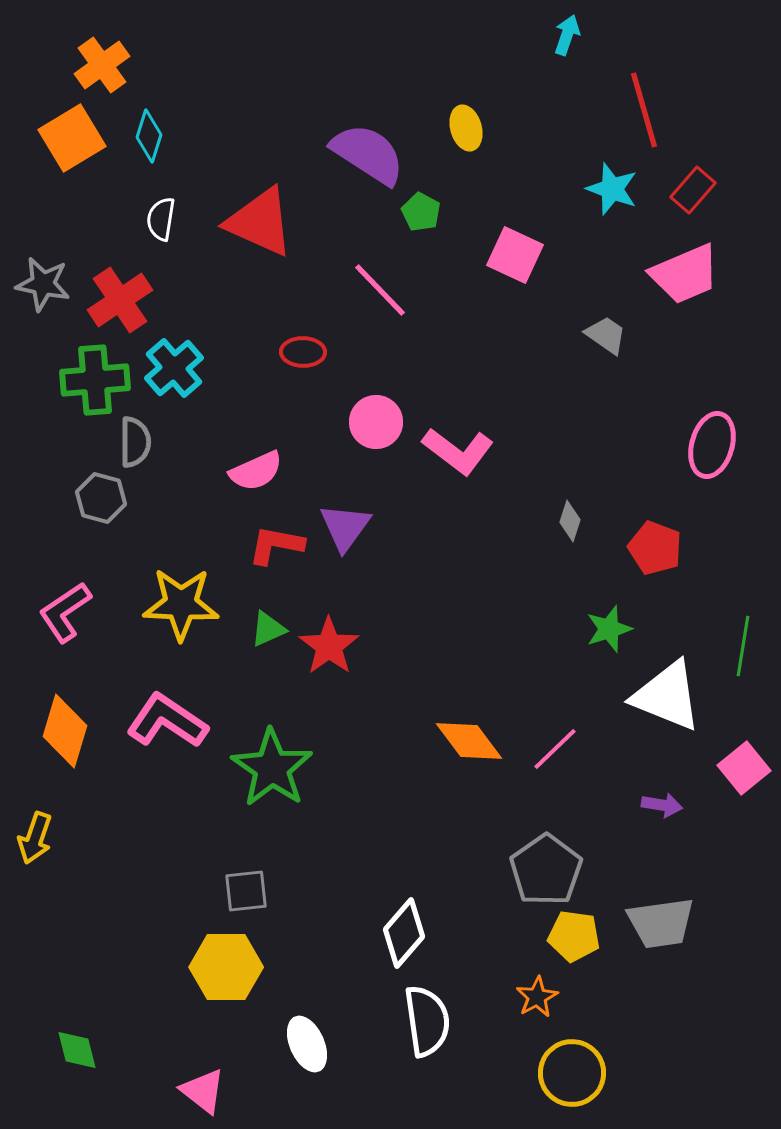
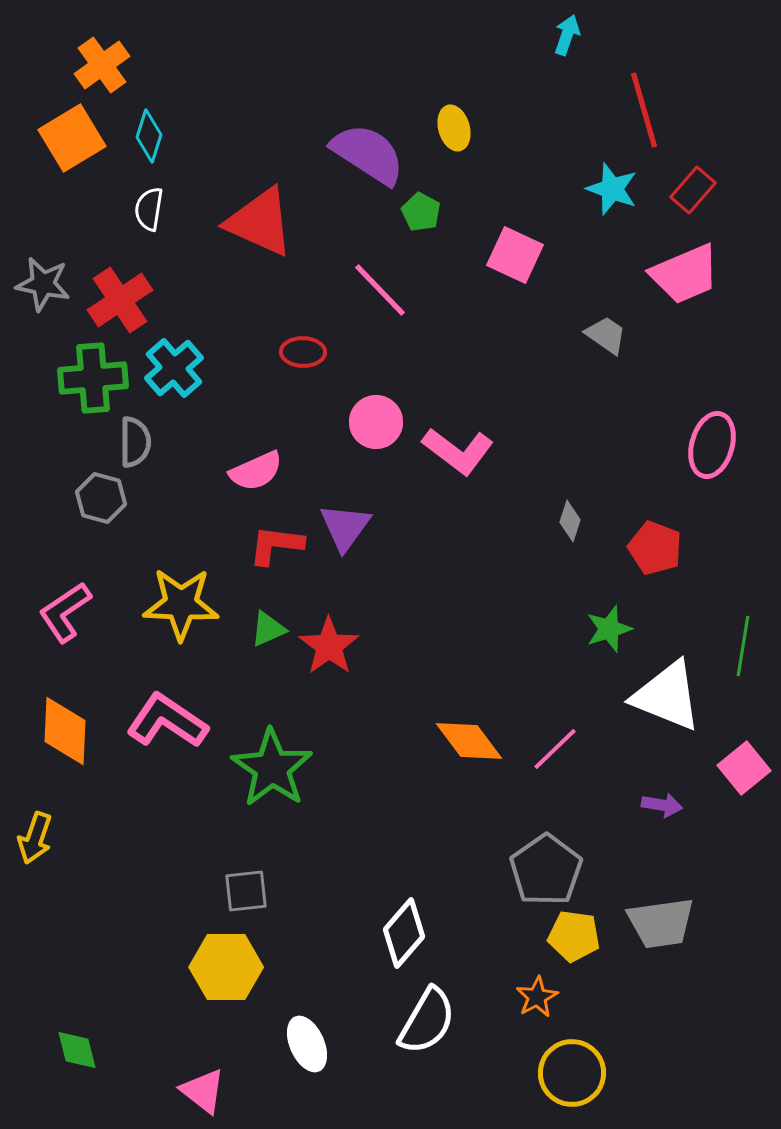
yellow ellipse at (466, 128): moved 12 px left
white semicircle at (161, 219): moved 12 px left, 10 px up
green cross at (95, 380): moved 2 px left, 2 px up
red L-shape at (276, 545): rotated 4 degrees counterclockwise
orange diamond at (65, 731): rotated 14 degrees counterclockwise
white semicircle at (427, 1021): rotated 38 degrees clockwise
